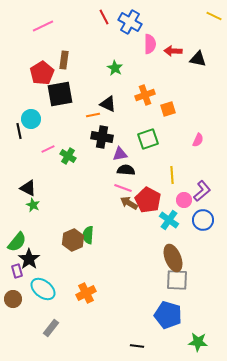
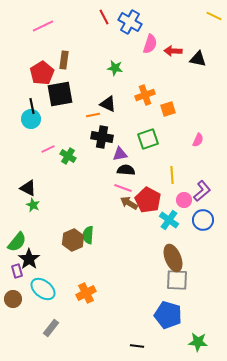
pink semicircle at (150, 44): rotated 18 degrees clockwise
green star at (115, 68): rotated 21 degrees counterclockwise
black line at (19, 131): moved 13 px right, 25 px up
